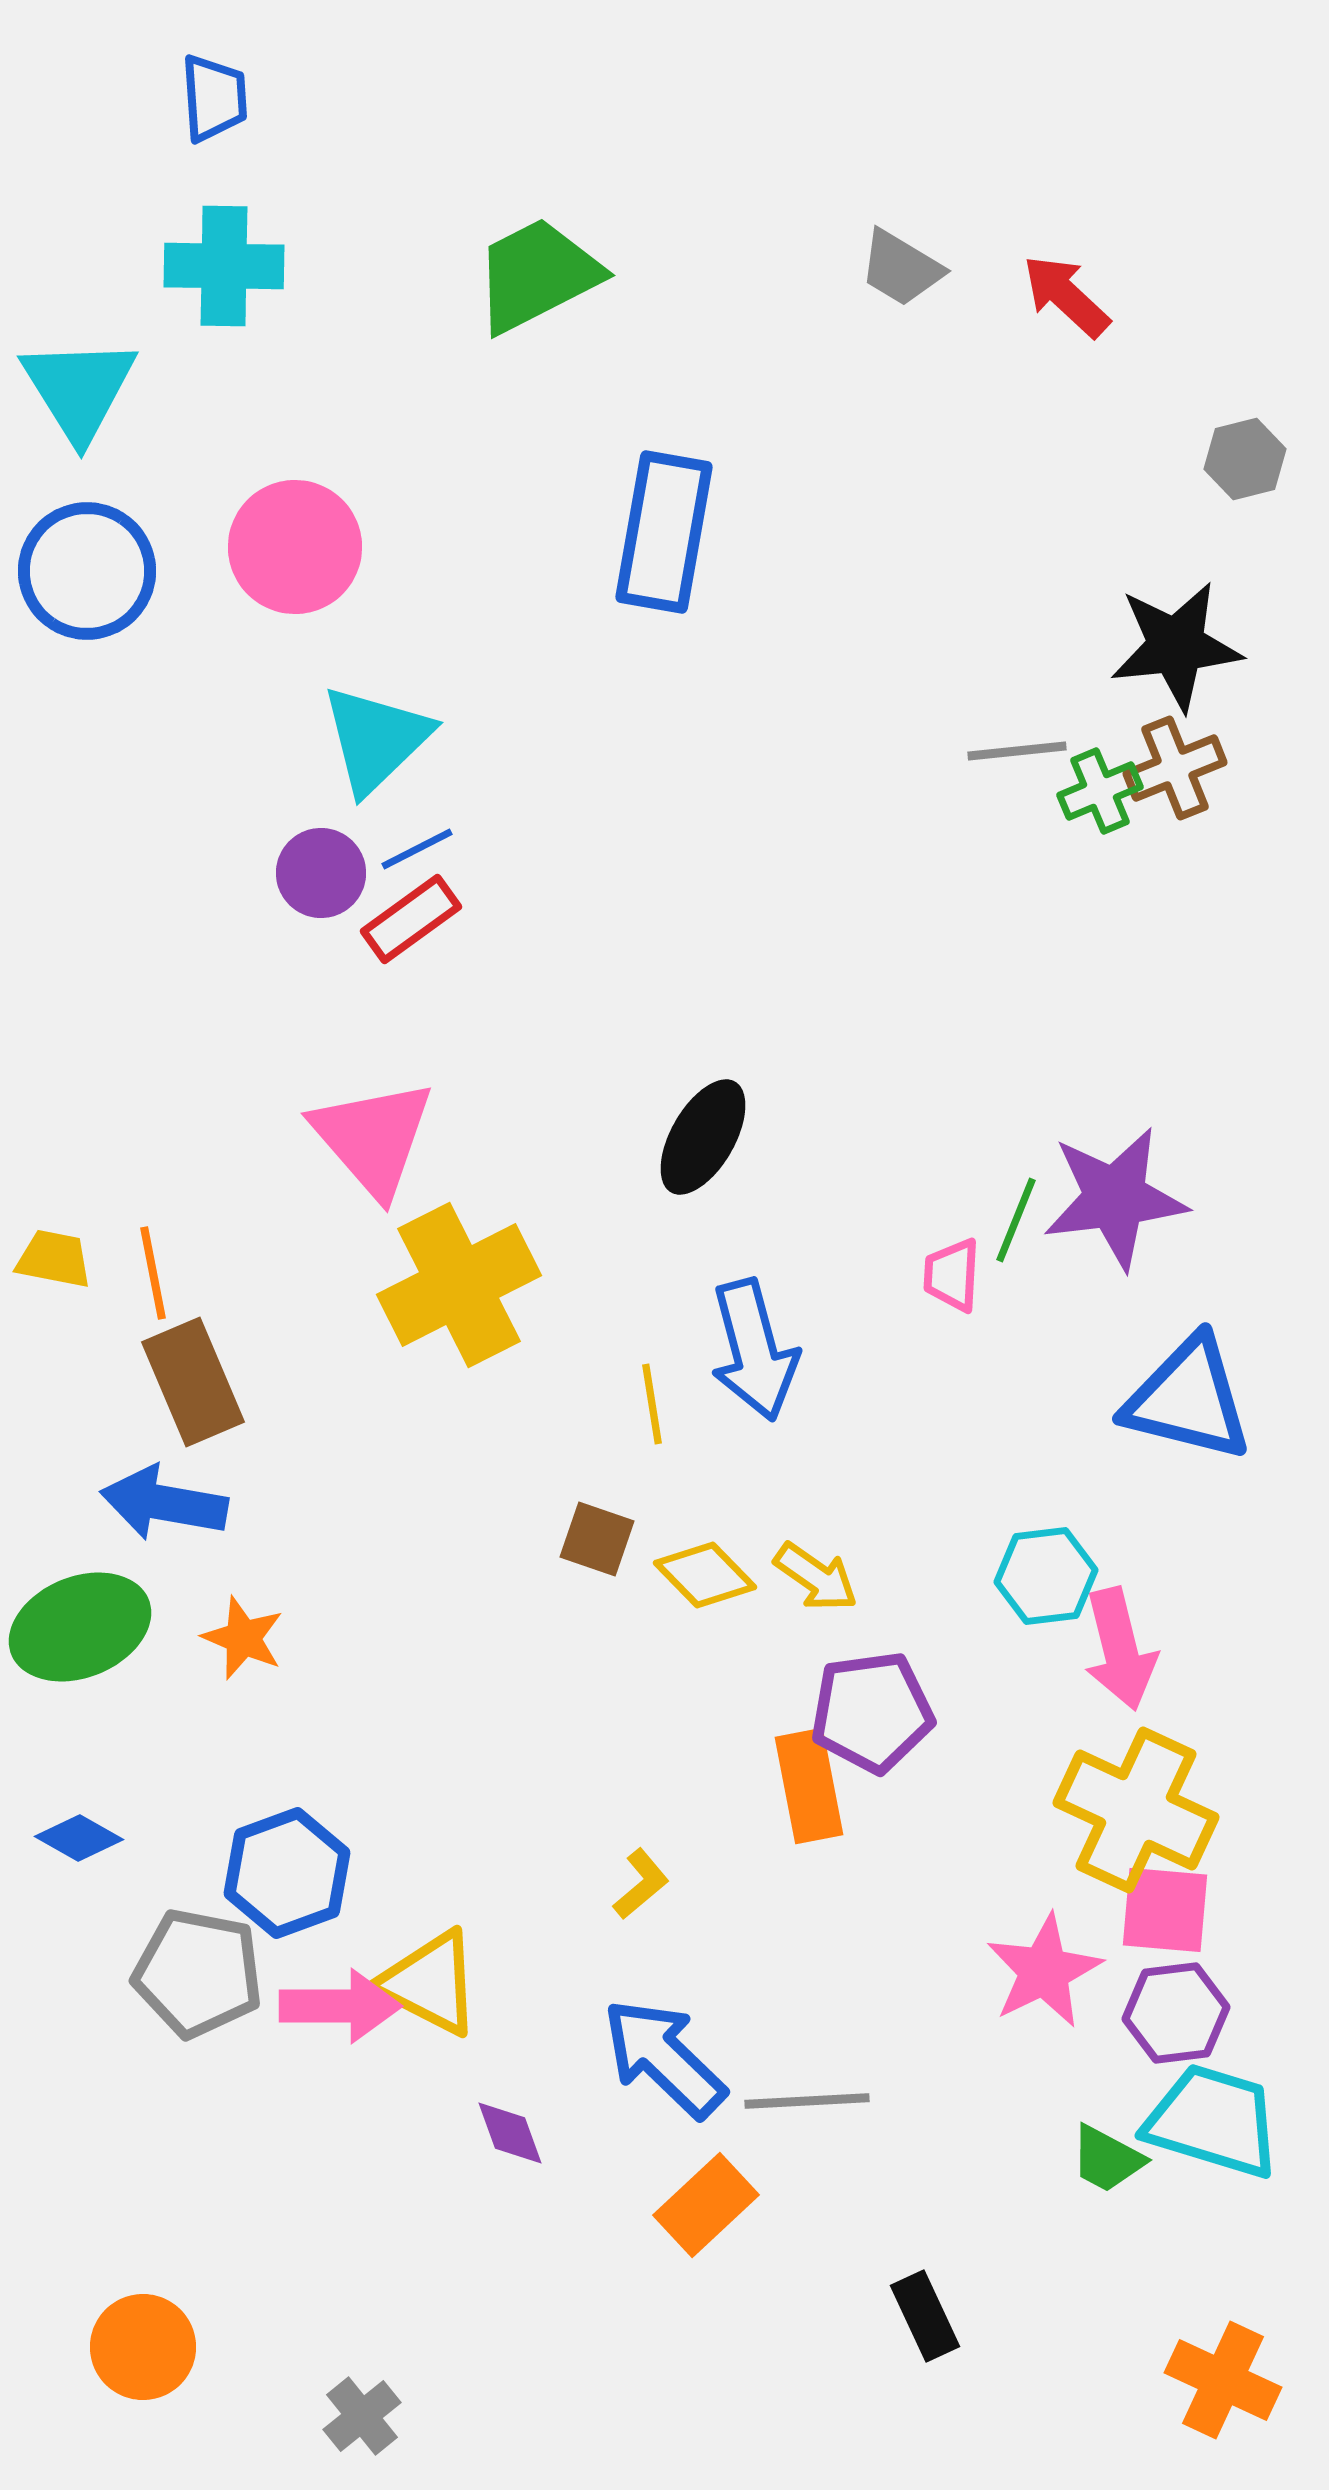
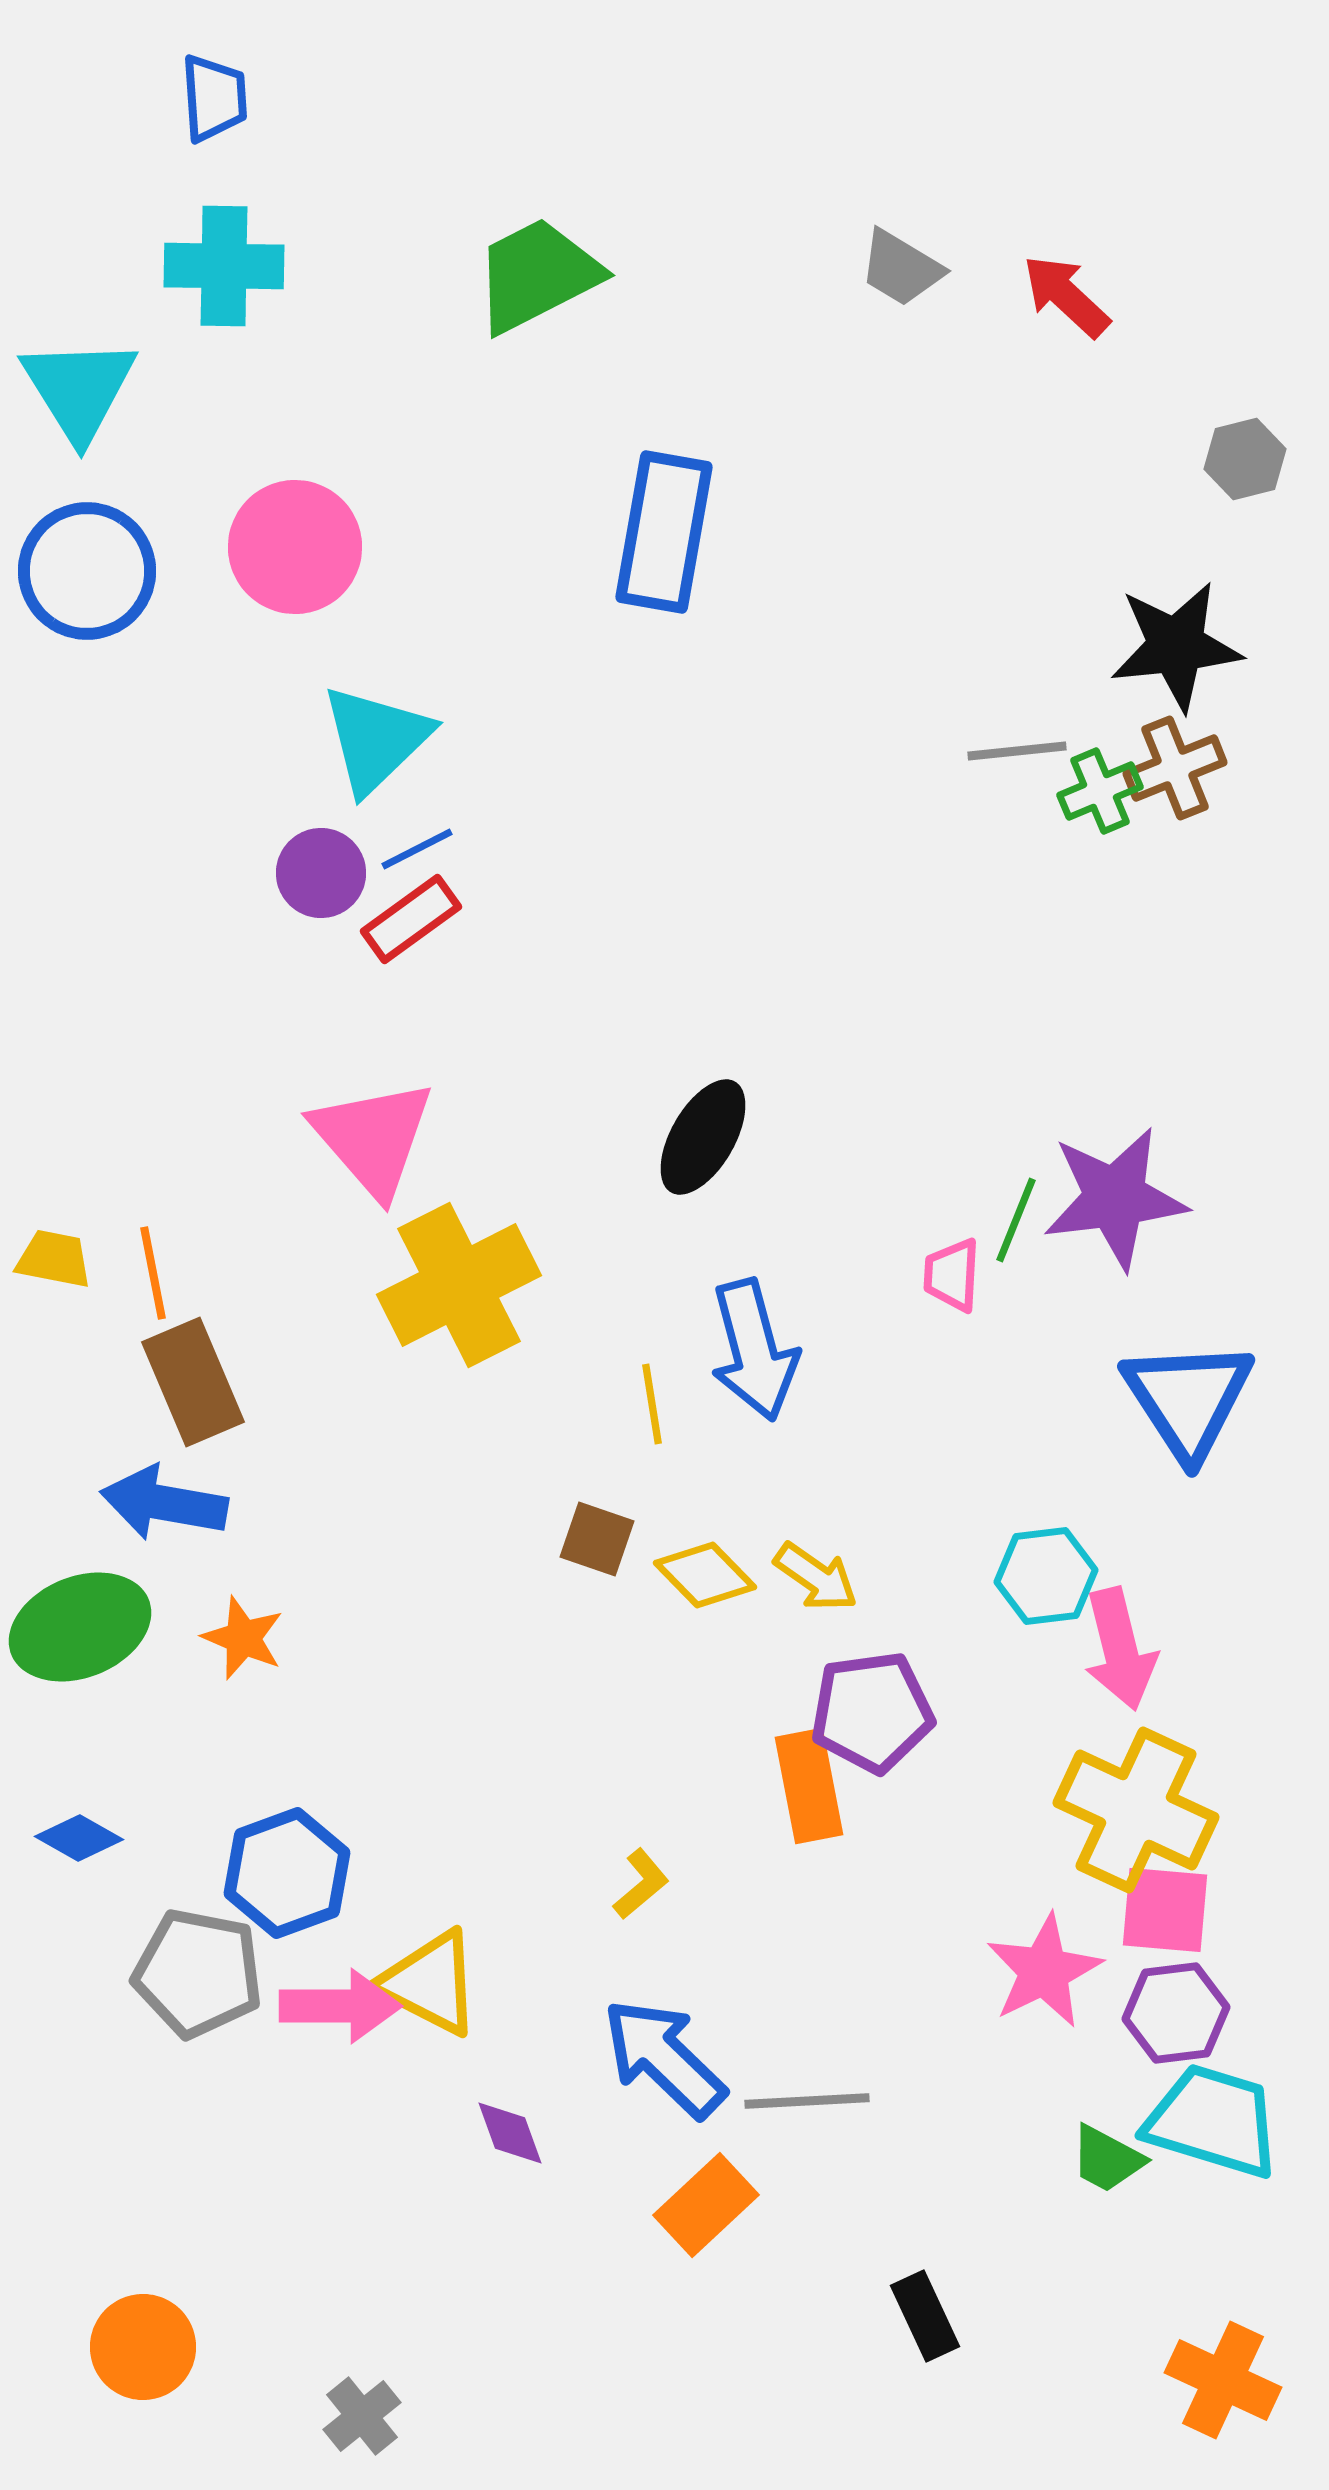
blue triangle at (1188, 1399): rotated 43 degrees clockwise
